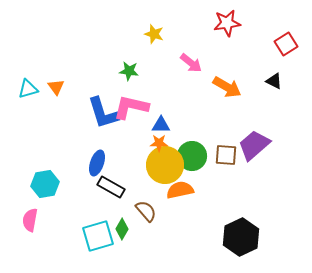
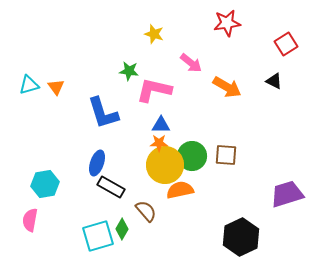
cyan triangle: moved 1 px right, 4 px up
pink L-shape: moved 23 px right, 17 px up
purple trapezoid: moved 33 px right, 49 px down; rotated 24 degrees clockwise
